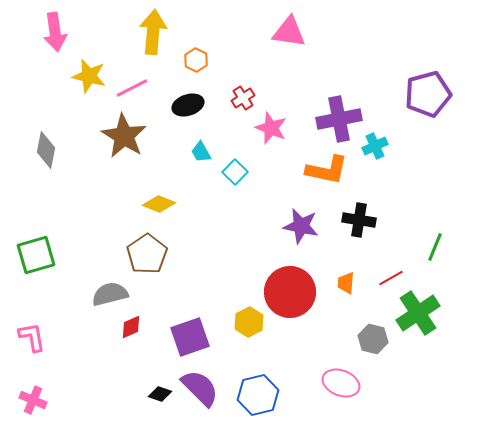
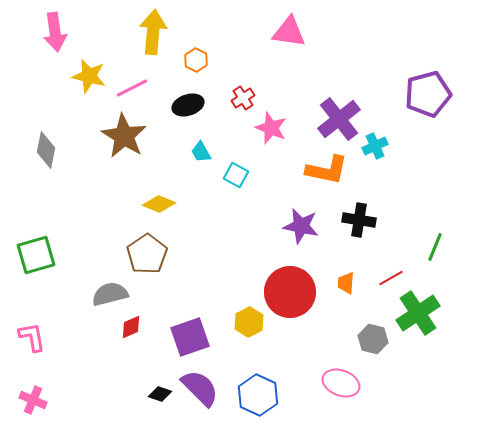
purple cross: rotated 27 degrees counterclockwise
cyan square: moved 1 px right, 3 px down; rotated 15 degrees counterclockwise
blue hexagon: rotated 21 degrees counterclockwise
